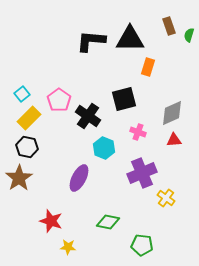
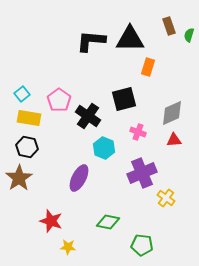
yellow rectangle: rotated 55 degrees clockwise
